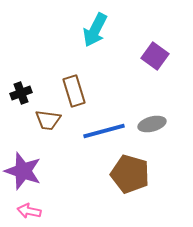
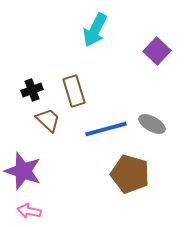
purple square: moved 2 px right, 5 px up; rotated 8 degrees clockwise
black cross: moved 11 px right, 3 px up
brown trapezoid: rotated 144 degrees counterclockwise
gray ellipse: rotated 44 degrees clockwise
blue line: moved 2 px right, 2 px up
